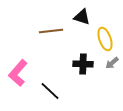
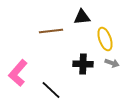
black triangle: rotated 24 degrees counterclockwise
gray arrow: rotated 120 degrees counterclockwise
black line: moved 1 px right, 1 px up
